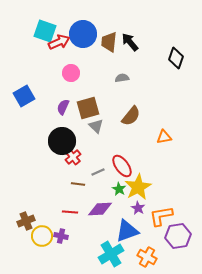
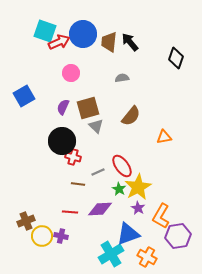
red cross: rotated 35 degrees counterclockwise
orange L-shape: rotated 50 degrees counterclockwise
blue triangle: moved 1 px right, 3 px down
